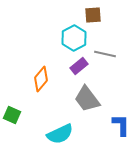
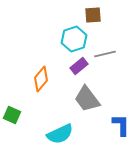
cyan hexagon: moved 1 px down; rotated 10 degrees clockwise
gray line: rotated 25 degrees counterclockwise
